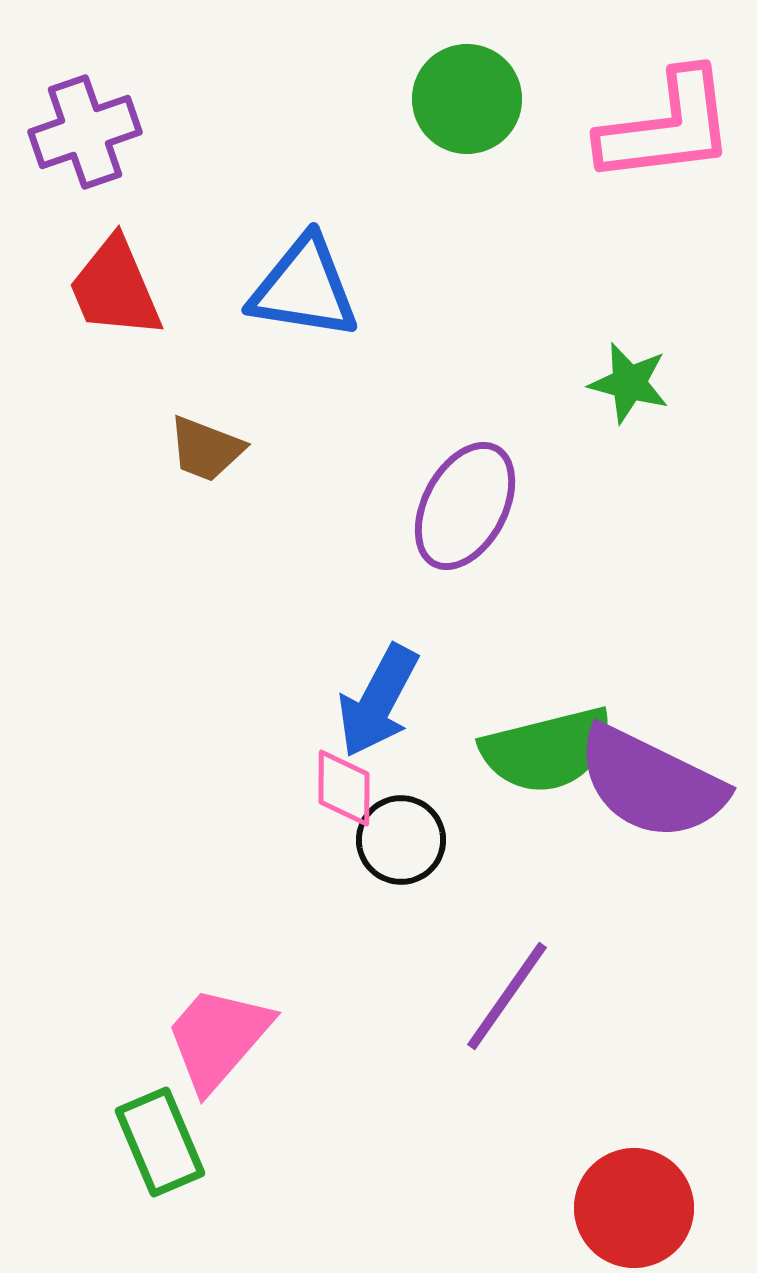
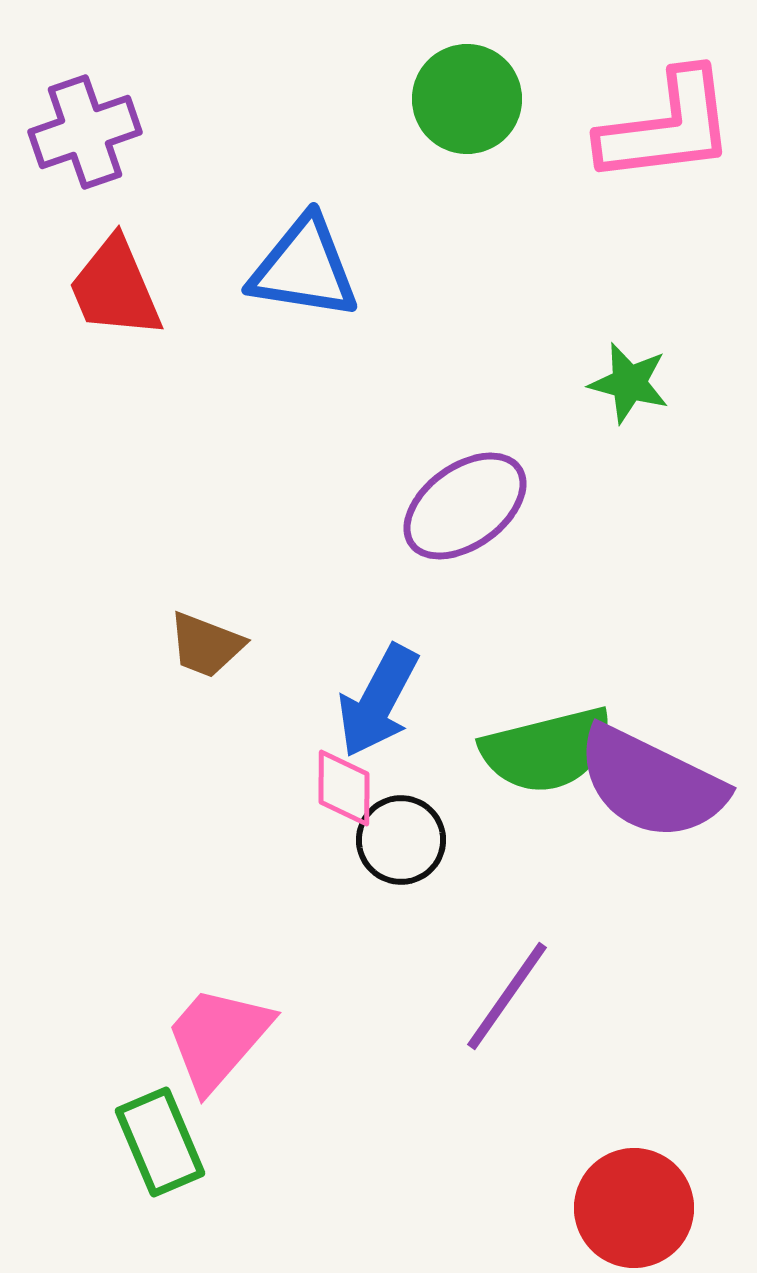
blue triangle: moved 20 px up
brown trapezoid: moved 196 px down
purple ellipse: rotated 26 degrees clockwise
